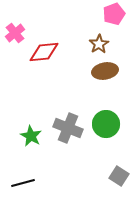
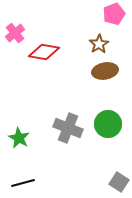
red diamond: rotated 16 degrees clockwise
green circle: moved 2 px right
green star: moved 12 px left, 2 px down
gray square: moved 6 px down
